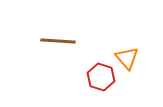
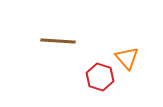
red hexagon: moved 1 px left
